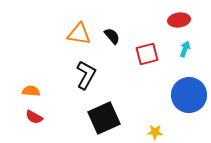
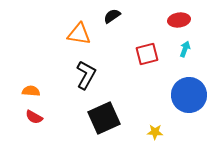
black semicircle: moved 20 px up; rotated 84 degrees counterclockwise
